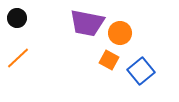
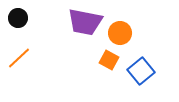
black circle: moved 1 px right
purple trapezoid: moved 2 px left, 1 px up
orange line: moved 1 px right
